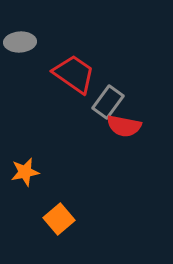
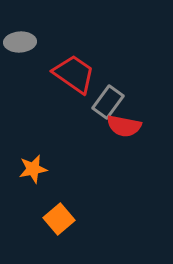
orange star: moved 8 px right, 3 px up
